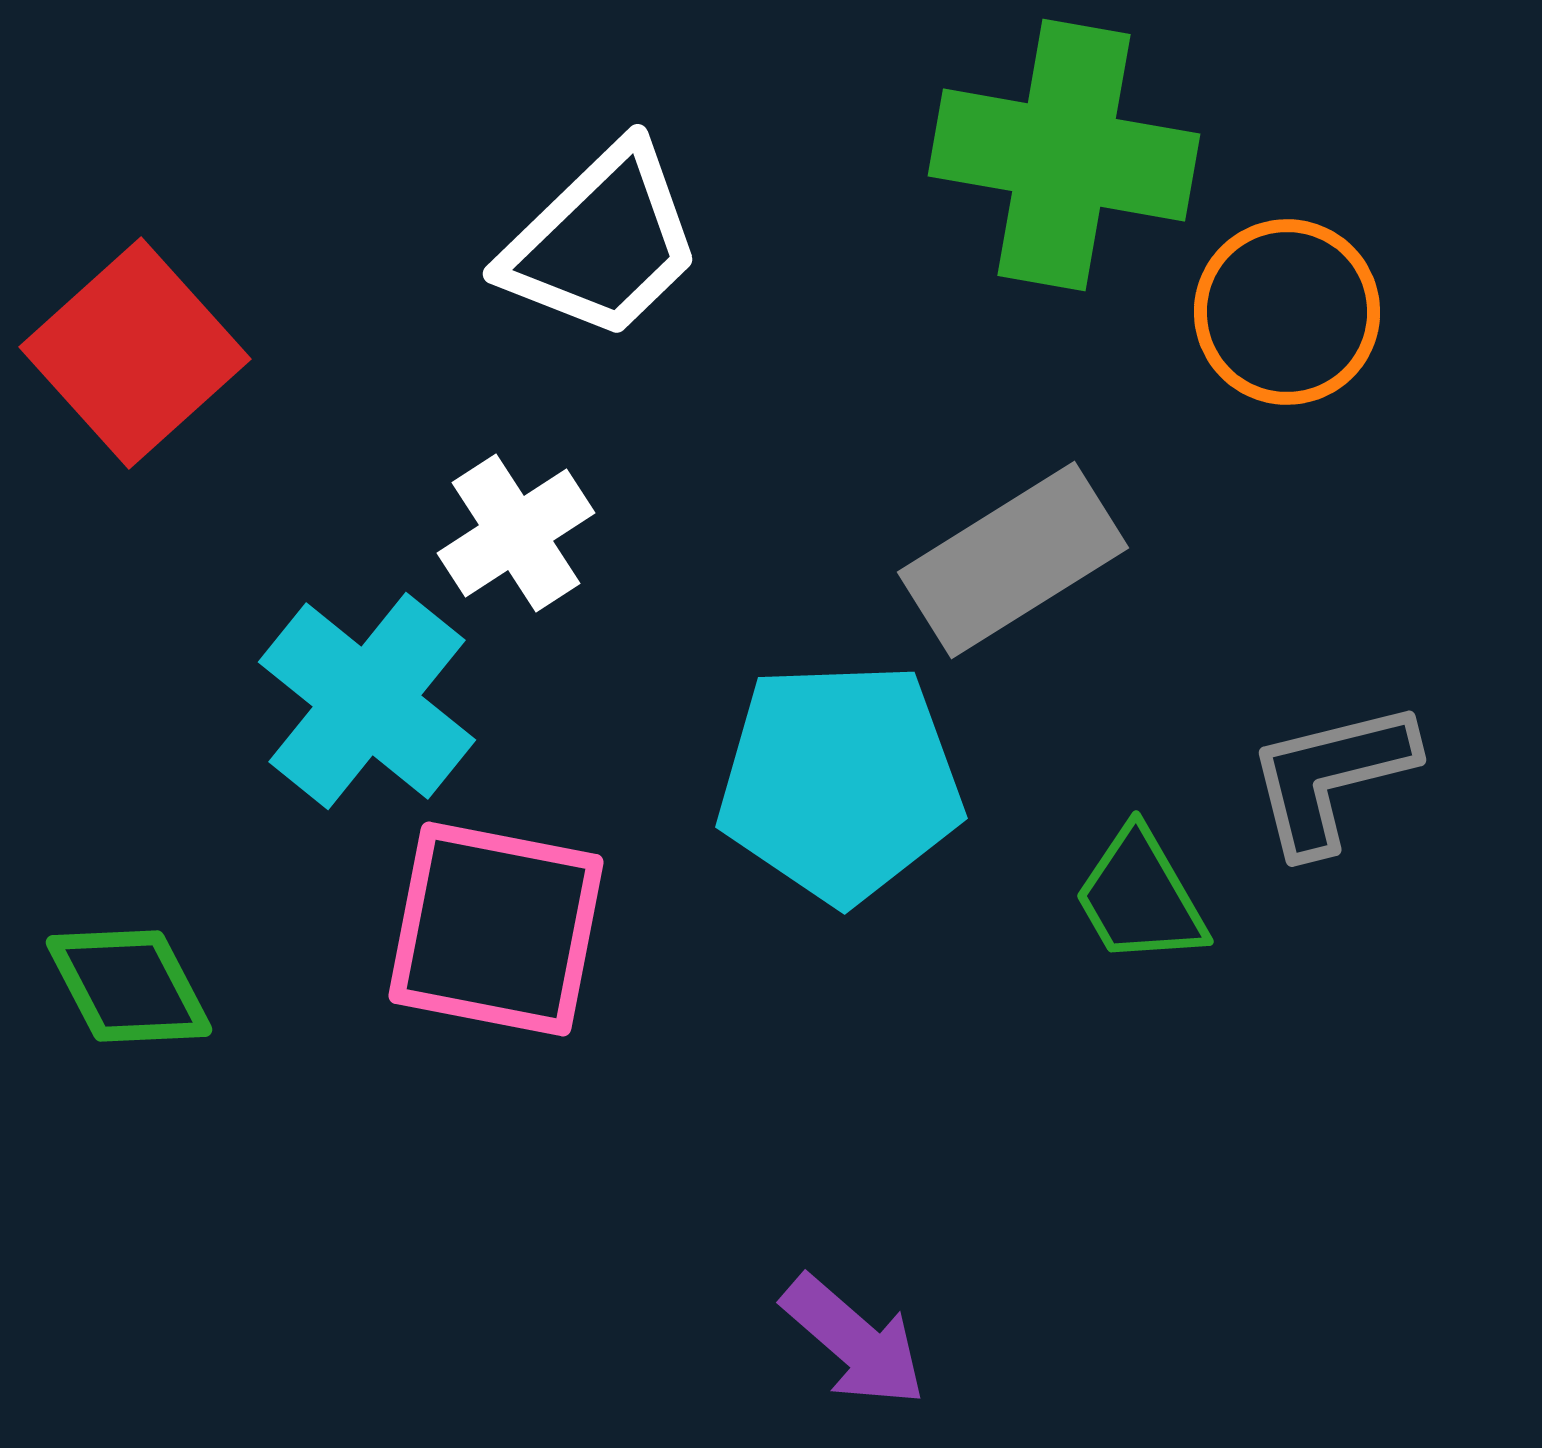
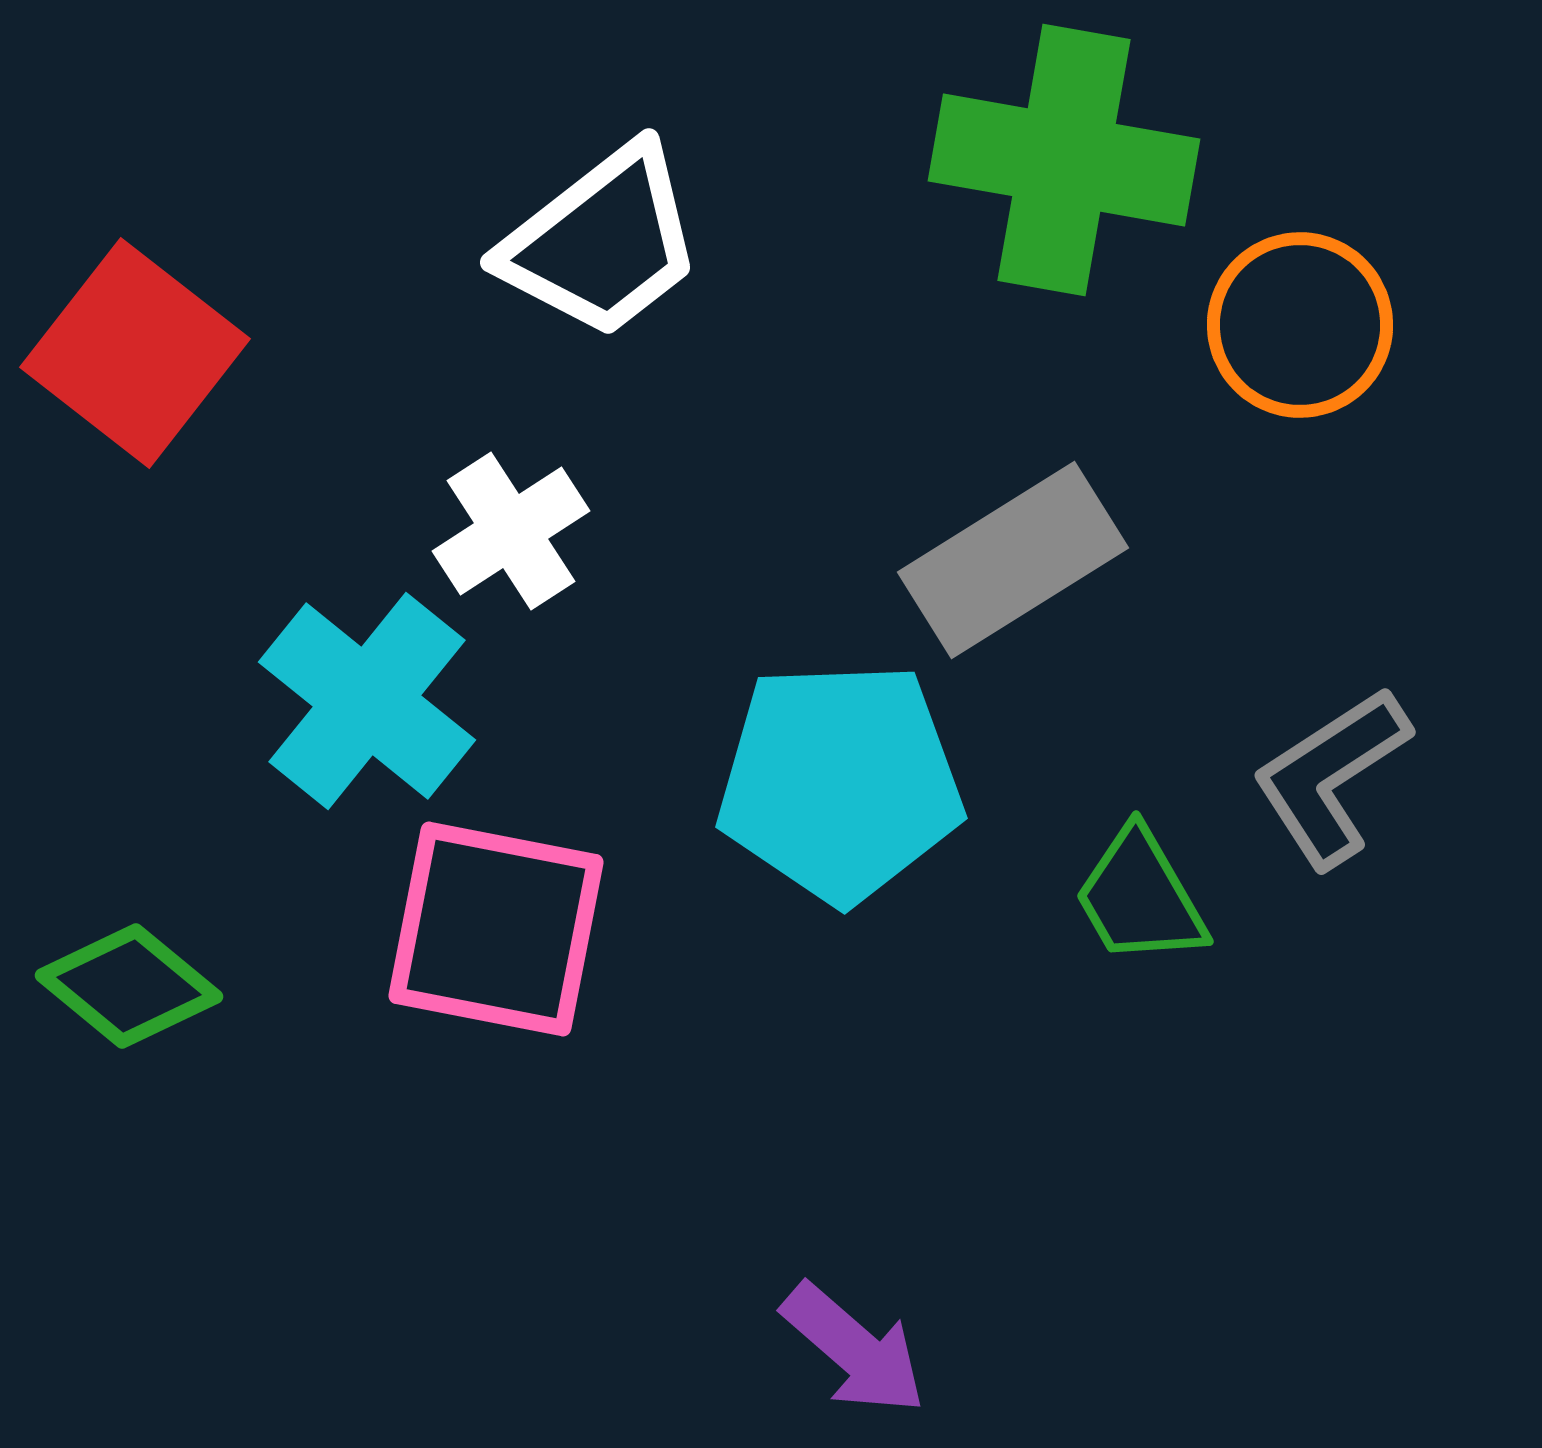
green cross: moved 5 px down
white trapezoid: rotated 6 degrees clockwise
orange circle: moved 13 px right, 13 px down
red square: rotated 10 degrees counterclockwise
white cross: moved 5 px left, 2 px up
gray L-shape: rotated 19 degrees counterclockwise
green diamond: rotated 23 degrees counterclockwise
purple arrow: moved 8 px down
